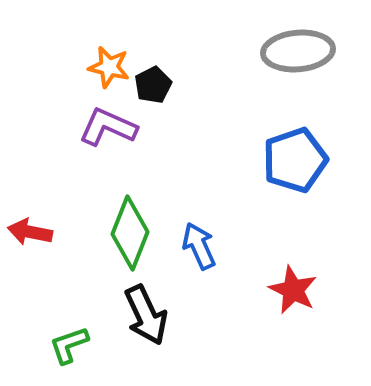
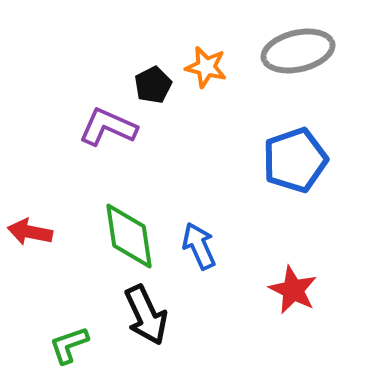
gray ellipse: rotated 8 degrees counterclockwise
orange star: moved 97 px right
green diamond: moved 1 px left, 3 px down; rotated 30 degrees counterclockwise
